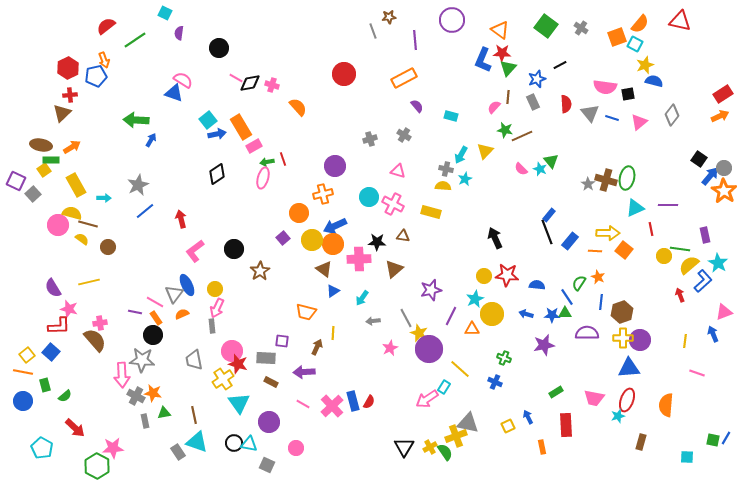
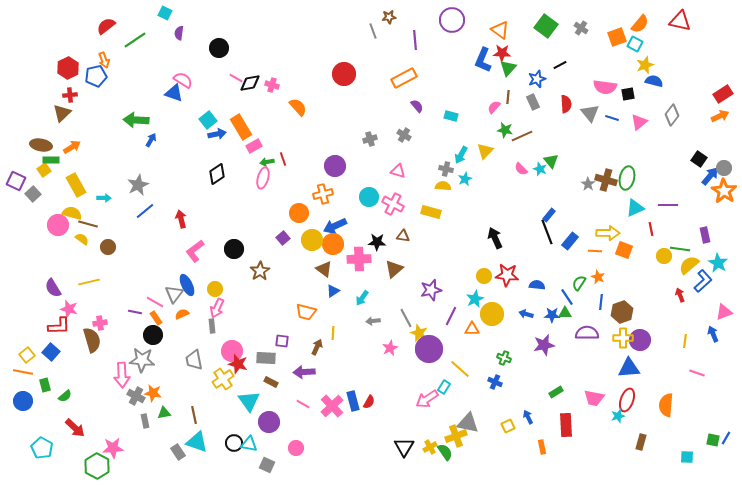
orange square at (624, 250): rotated 18 degrees counterclockwise
brown semicircle at (95, 340): moved 3 px left; rotated 25 degrees clockwise
cyan triangle at (239, 403): moved 10 px right, 2 px up
